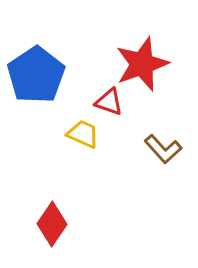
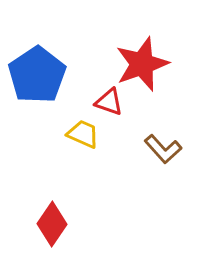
blue pentagon: moved 1 px right
